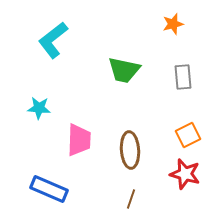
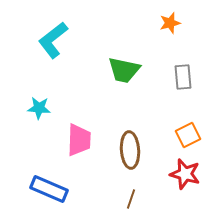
orange star: moved 3 px left, 1 px up
